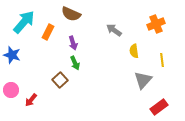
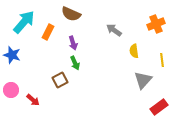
brown square: rotated 14 degrees clockwise
red arrow: moved 2 px right; rotated 88 degrees counterclockwise
